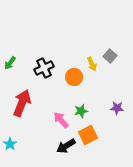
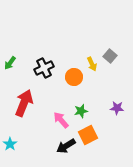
red arrow: moved 2 px right
